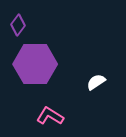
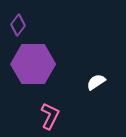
purple hexagon: moved 2 px left
pink L-shape: rotated 84 degrees clockwise
